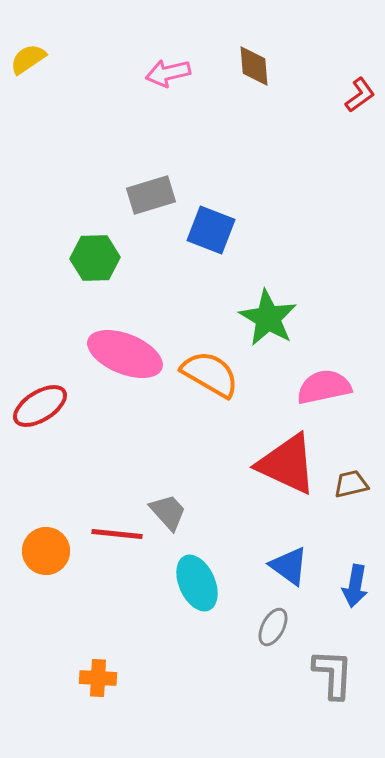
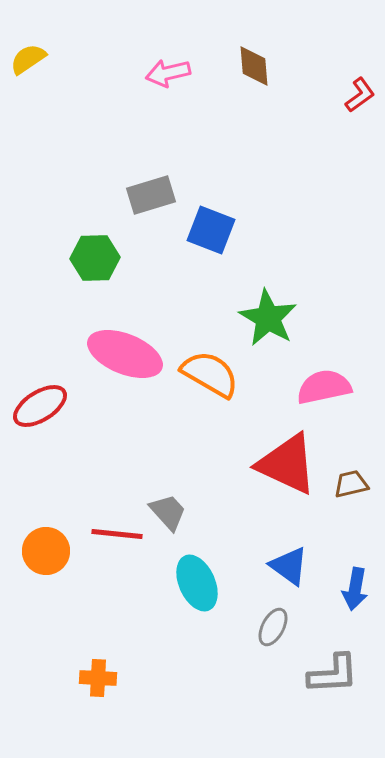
blue arrow: moved 3 px down
gray L-shape: rotated 84 degrees clockwise
